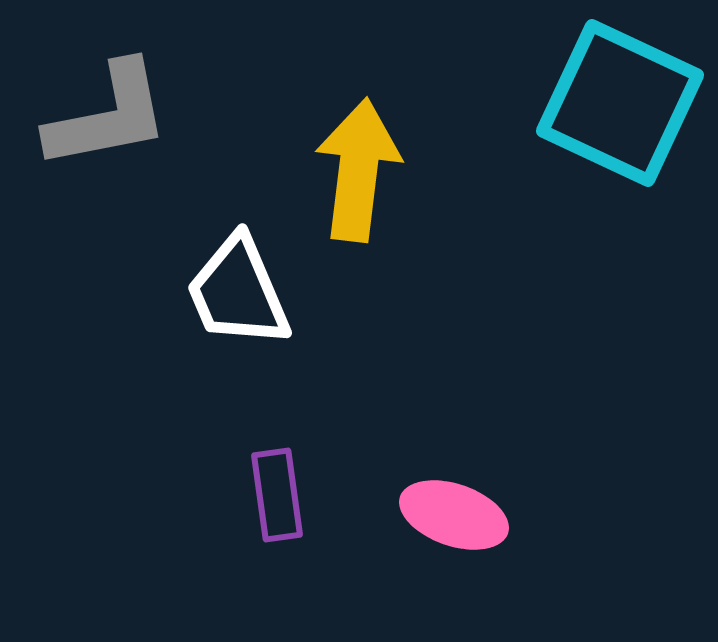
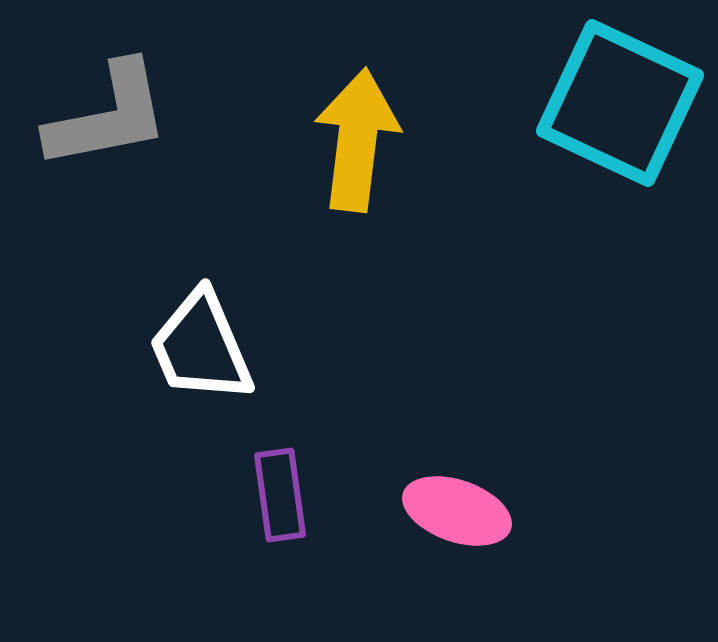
yellow arrow: moved 1 px left, 30 px up
white trapezoid: moved 37 px left, 55 px down
purple rectangle: moved 3 px right
pink ellipse: moved 3 px right, 4 px up
